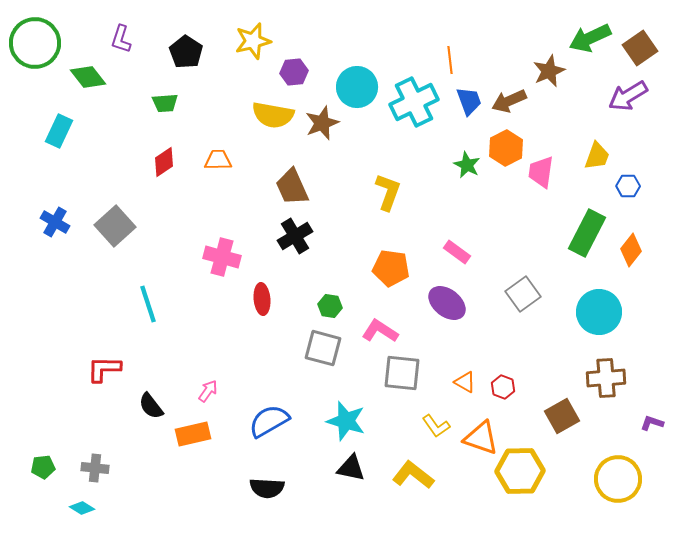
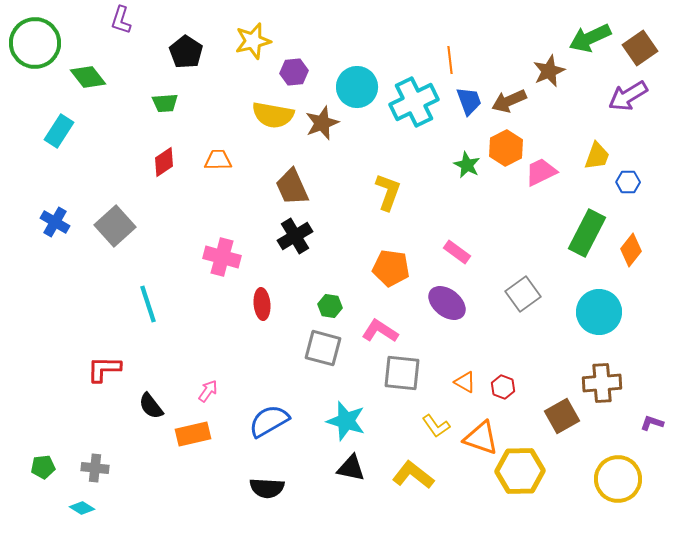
purple L-shape at (121, 39): moved 19 px up
cyan rectangle at (59, 131): rotated 8 degrees clockwise
pink trapezoid at (541, 172): rotated 56 degrees clockwise
blue hexagon at (628, 186): moved 4 px up
red ellipse at (262, 299): moved 5 px down
brown cross at (606, 378): moved 4 px left, 5 px down
